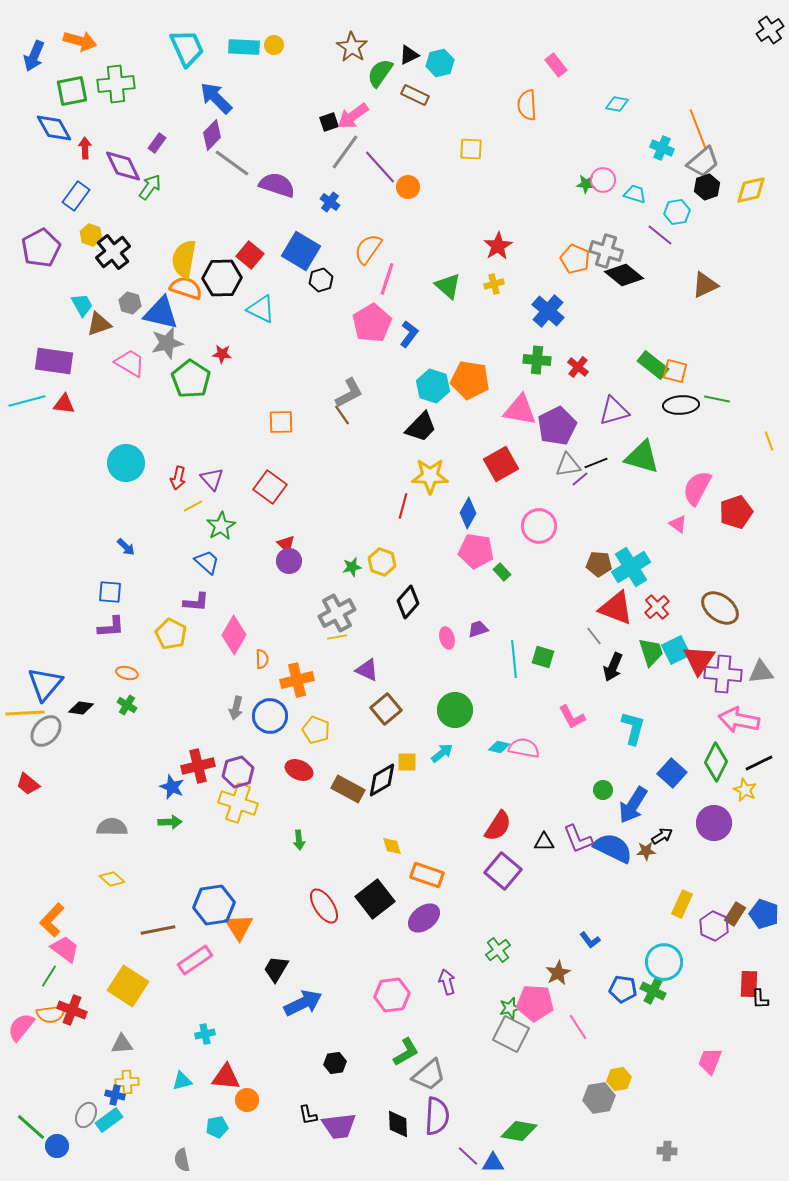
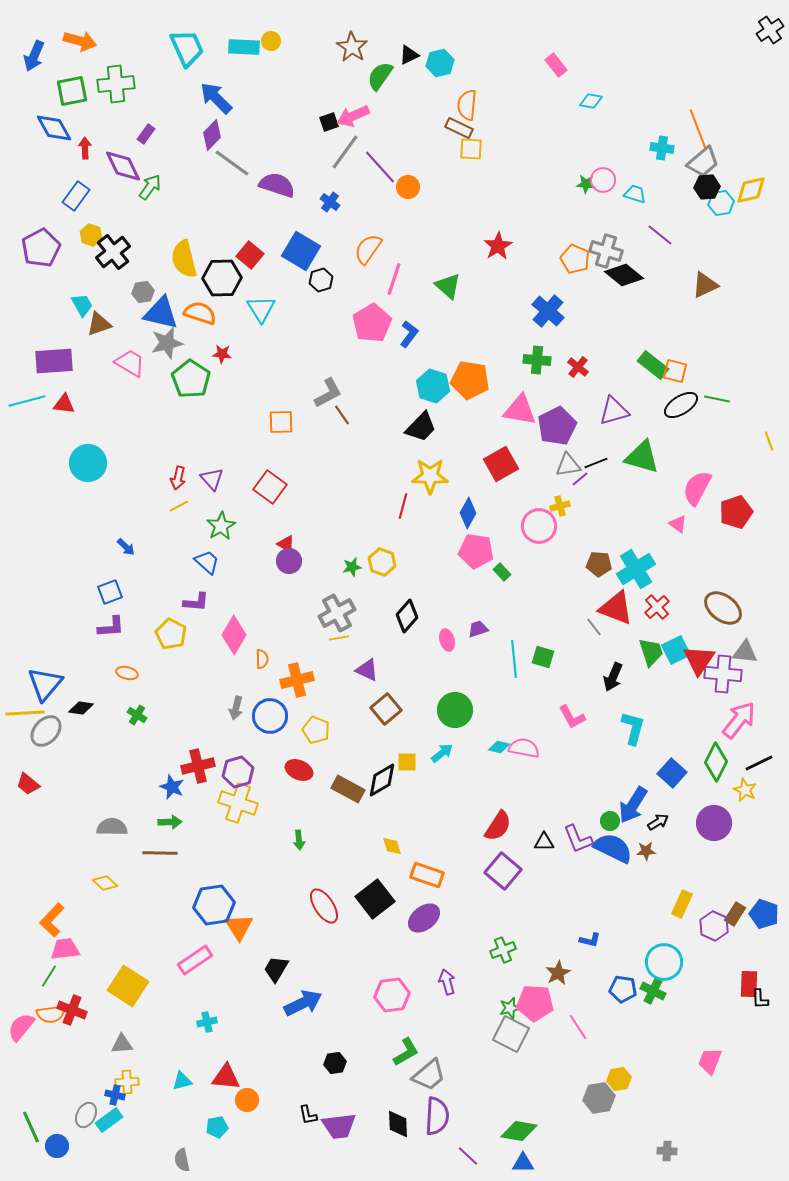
yellow circle at (274, 45): moved 3 px left, 4 px up
green semicircle at (380, 73): moved 3 px down
brown rectangle at (415, 95): moved 44 px right, 33 px down
cyan diamond at (617, 104): moved 26 px left, 3 px up
orange semicircle at (527, 105): moved 60 px left; rotated 8 degrees clockwise
pink arrow at (353, 116): rotated 12 degrees clockwise
purple rectangle at (157, 143): moved 11 px left, 9 px up
cyan cross at (662, 148): rotated 15 degrees counterclockwise
black hexagon at (707, 187): rotated 15 degrees clockwise
cyan hexagon at (677, 212): moved 44 px right, 9 px up
yellow semicircle at (184, 259): rotated 24 degrees counterclockwise
pink line at (387, 279): moved 7 px right
yellow cross at (494, 284): moved 66 px right, 222 px down
orange semicircle at (186, 288): moved 14 px right, 25 px down
gray hexagon at (130, 303): moved 13 px right, 11 px up; rotated 25 degrees counterclockwise
cyan triangle at (261, 309): rotated 32 degrees clockwise
purple rectangle at (54, 361): rotated 12 degrees counterclockwise
gray L-shape at (349, 393): moved 21 px left
black ellipse at (681, 405): rotated 28 degrees counterclockwise
cyan circle at (126, 463): moved 38 px left
yellow line at (193, 506): moved 14 px left
red triangle at (286, 544): rotated 12 degrees counterclockwise
cyan cross at (631, 567): moved 5 px right, 2 px down
blue square at (110, 592): rotated 25 degrees counterclockwise
black diamond at (408, 602): moved 1 px left, 14 px down
brown ellipse at (720, 608): moved 3 px right
gray line at (594, 636): moved 9 px up
yellow line at (337, 637): moved 2 px right, 1 px down
pink ellipse at (447, 638): moved 2 px down
black arrow at (613, 667): moved 10 px down
gray triangle at (761, 672): moved 16 px left, 20 px up; rotated 12 degrees clockwise
green cross at (127, 705): moved 10 px right, 10 px down
pink arrow at (739, 720): rotated 117 degrees clockwise
green circle at (603, 790): moved 7 px right, 31 px down
black arrow at (662, 836): moved 4 px left, 14 px up
yellow diamond at (112, 879): moved 7 px left, 4 px down
brown line at (158, 930): moved 2 px right, 77 px up; rotated 12 degrees clockwise
blue L-shape at (590, 940): rotated 40 degrees counterclockwise
pink trapezoid at (65, 949): rotated 44 degrees counterclockwise
green cross at (498, 950): moved 5 px right; rotated 15 degrees clockwise
cyan cross at (205, 1034): moved 2 px right, 12 px up
green line at (31, 1127): rotated 24 degrees clockwise
blue triangle at (493, 1163): moved 30 px right
